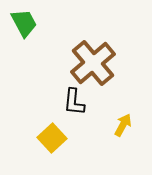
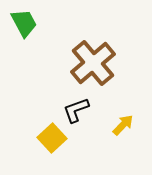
black L-shape: moved 2 px right, 8 px down; rotated 64 degrees clockwise
yellow arrow: rotated 15 degrees clockwise
